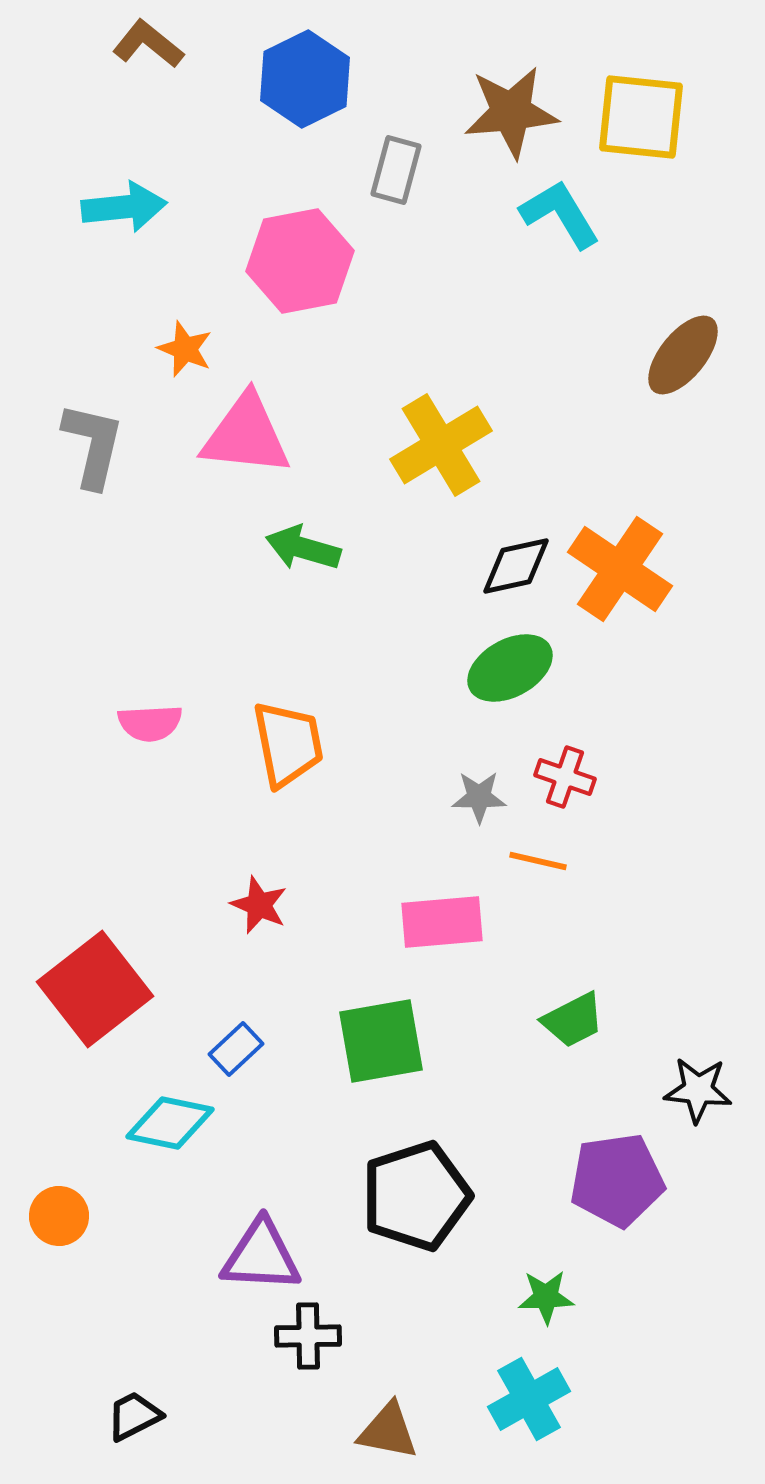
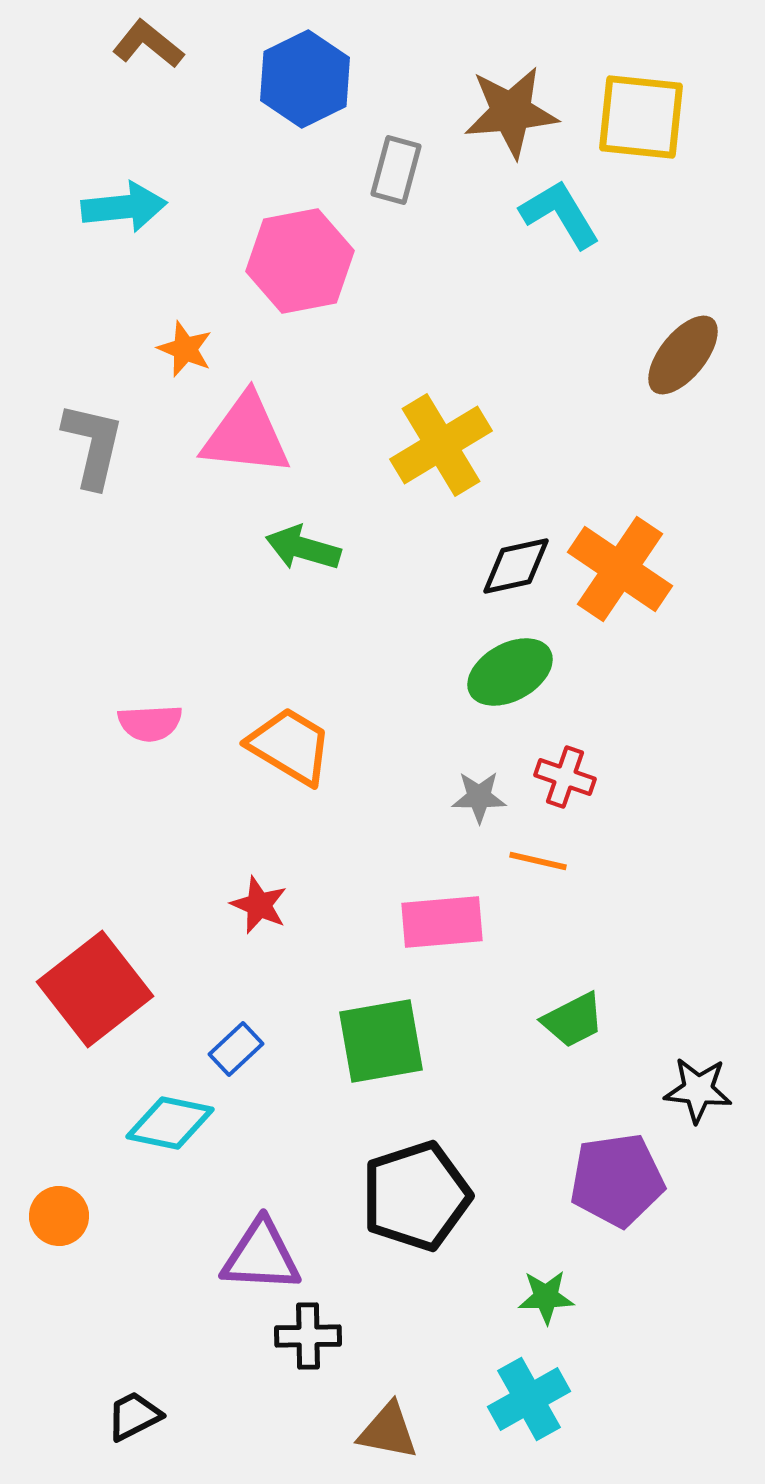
green ellipse: moved 4 px down
orange trapezoid: moved 2 px right, 2 px down; rotated 48 degrees counterclockwise
